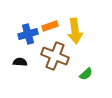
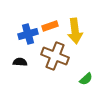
green semicircle: moved 5 px down
